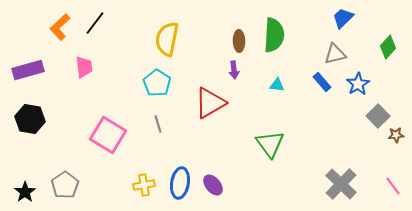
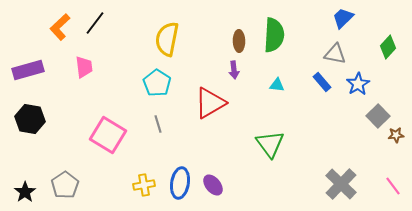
gray triangle: rotated 25 degrees clockwise
